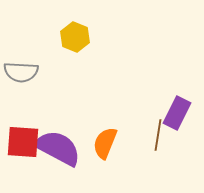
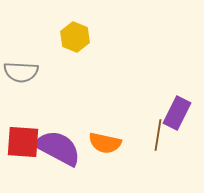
orange semicircle: rotated 100 degrees counterclockwise
